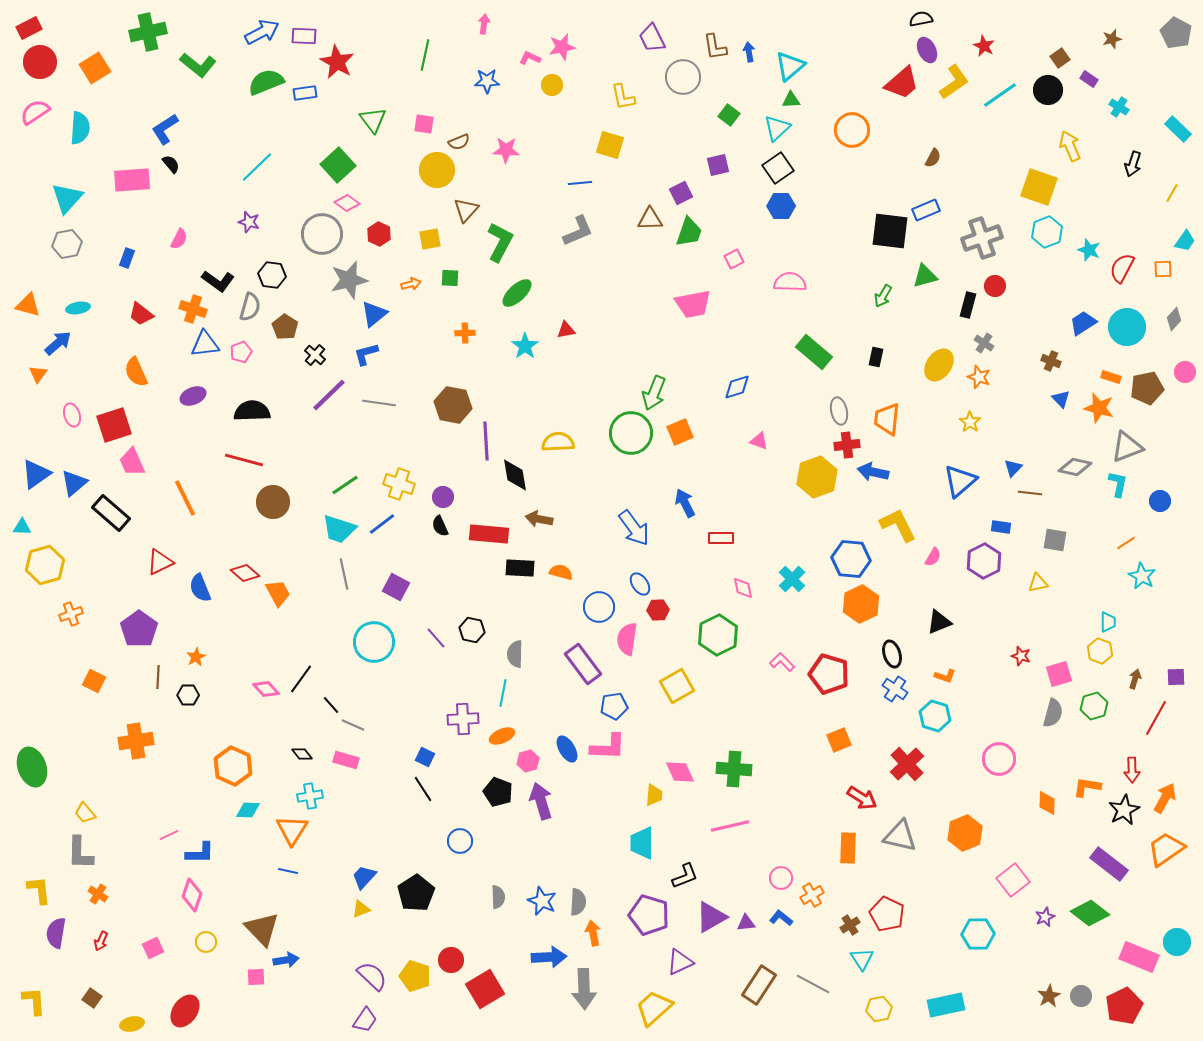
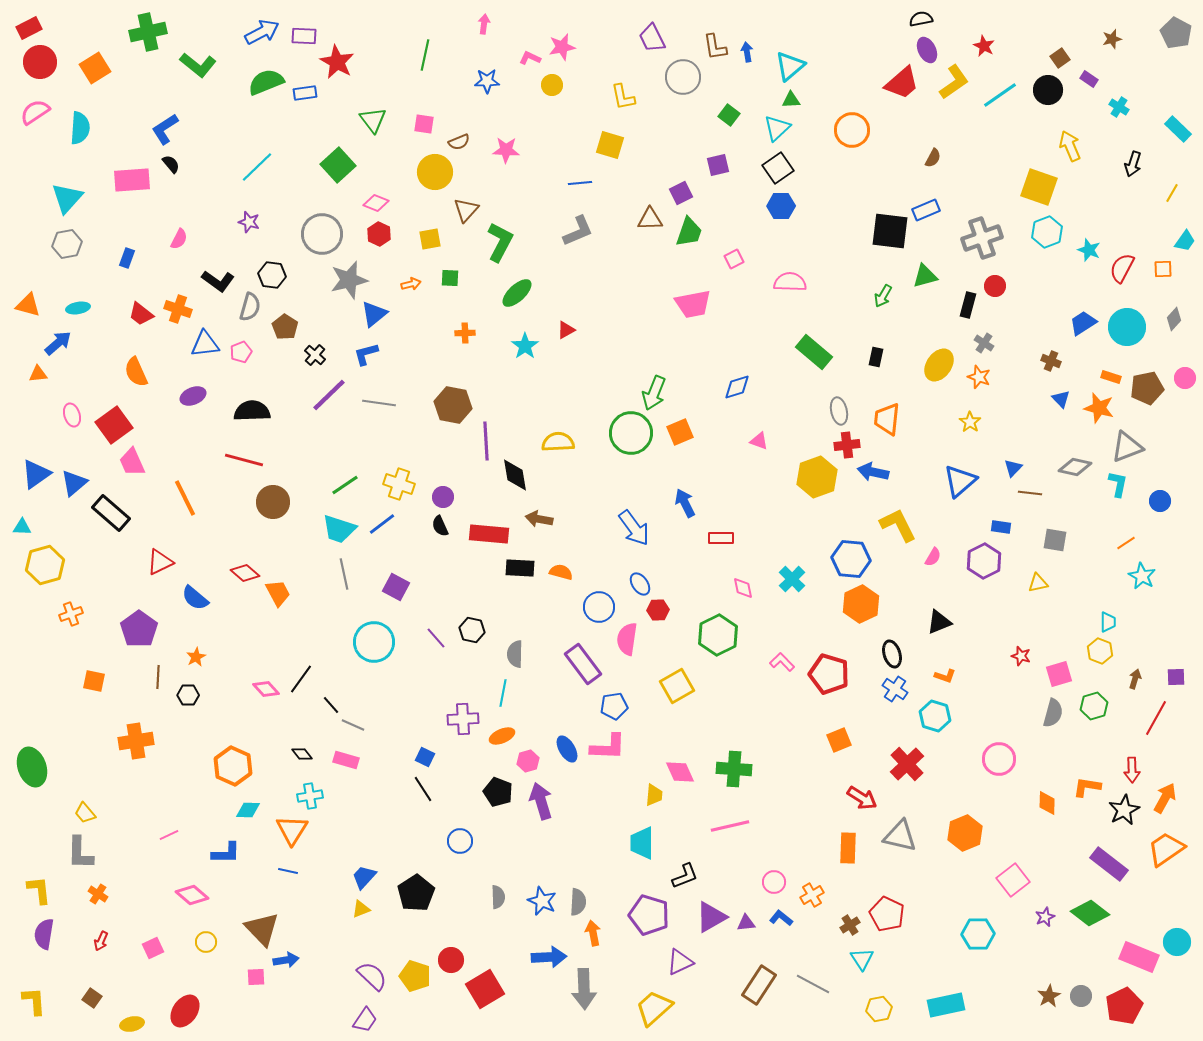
blue arrow at (749, 52): moved 2 px left
yellow circle at (437, 170): moved 2 px left, 2 px down
pink diamond at (347, 203): moved 29 px right; rotated 15 degrees counterclockwise
orange cross at (193, 309): moved 15 px left
red triangle at (566, 330): rotated 18 degrees counterclockwise
pink circle at (1185, 372): moved 6 px down
orange triangle at (38, 374): rotated 48 degrees clockwise
red square at (114, 425): rotated 18 degrees counterclockwise
blue semicircle at (200, 588): moved 5 px left, 10 px down; rotated 28 degrees counterclockwise
orange square at (94, 681): rotated 15 degrees counterclockwise
blue L-shape at (200, 853): moved 26 px right
pink circle at (781, 878): moved 7 px left, 4 px down
pink diamond at (192, 895): rotated 68 degrees counterclockwise
purple semicircle at (56, 933): moved 12 px left, 1 px down
